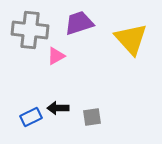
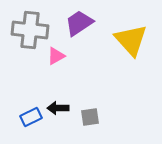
purple trapezoid: rotated 16 degrees counterclockwise
yellow triangle: moved 1 px down
gray square: moved 2 px left
